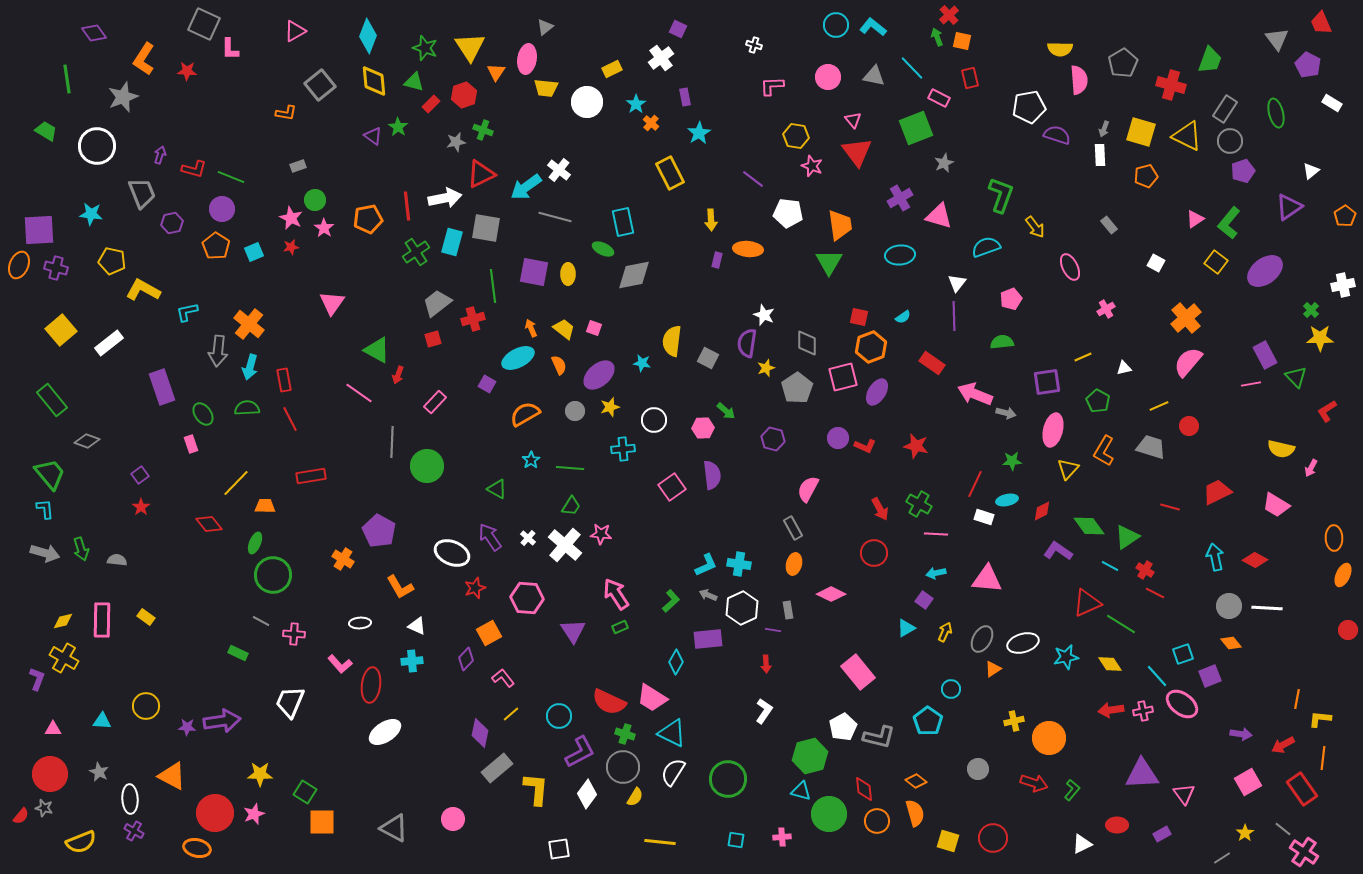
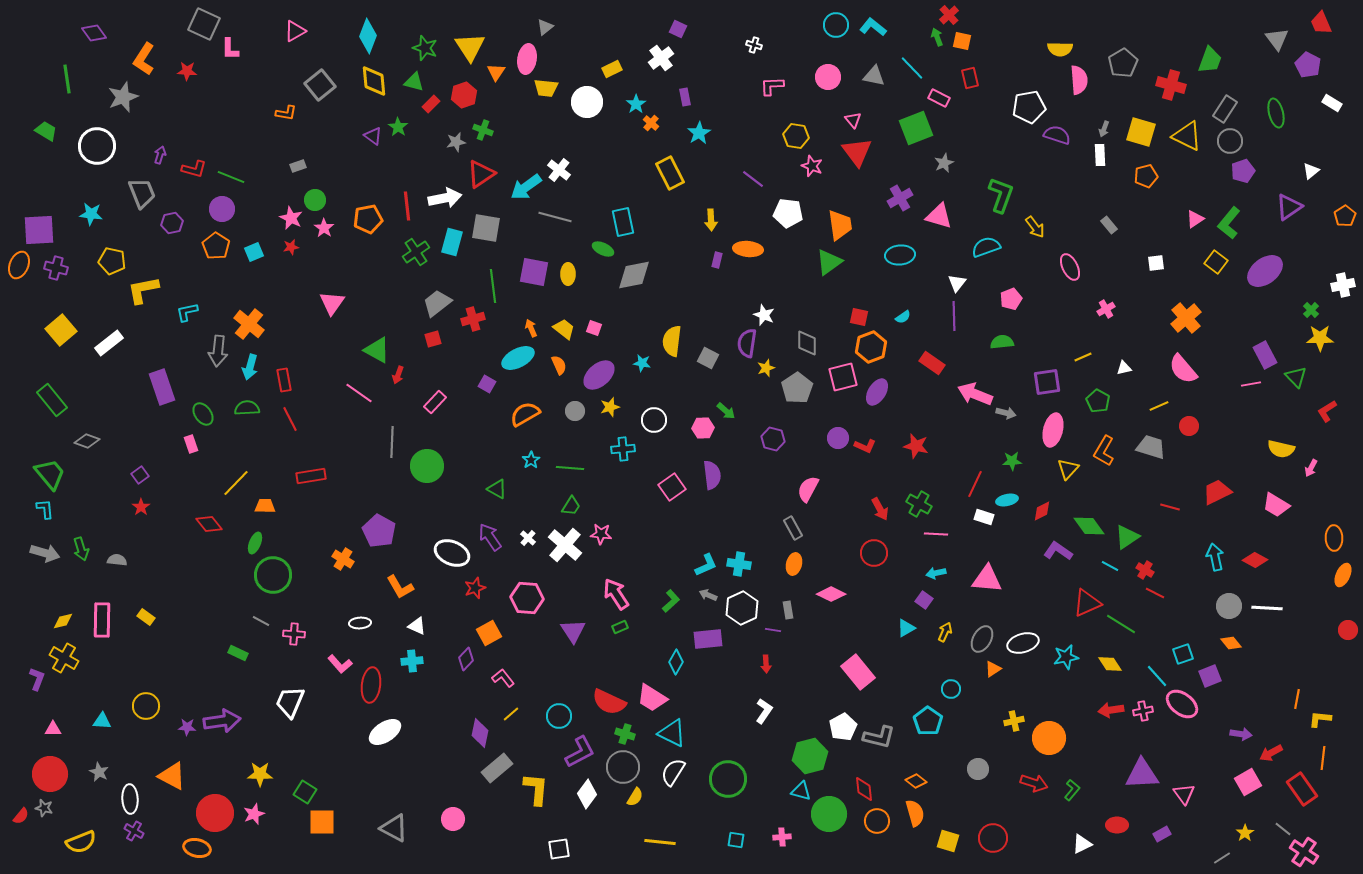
red triangle at (481, 174): rotated 8 degrees counterclockwise
green triangle at (829, 262): rotated 24 degrees clockwise
white square at (1156, 263): rotated 36 degrees counterclockwise
yellow L-shape at (143, 290): rotated 40 degrees counterclockwise
pink semicircle at (1188, 362): moved 5 px left, 7 px down; rotated 80 degrees counterclockwise
red arrow at (1283, 745): moved 12 px left, 8 px down
